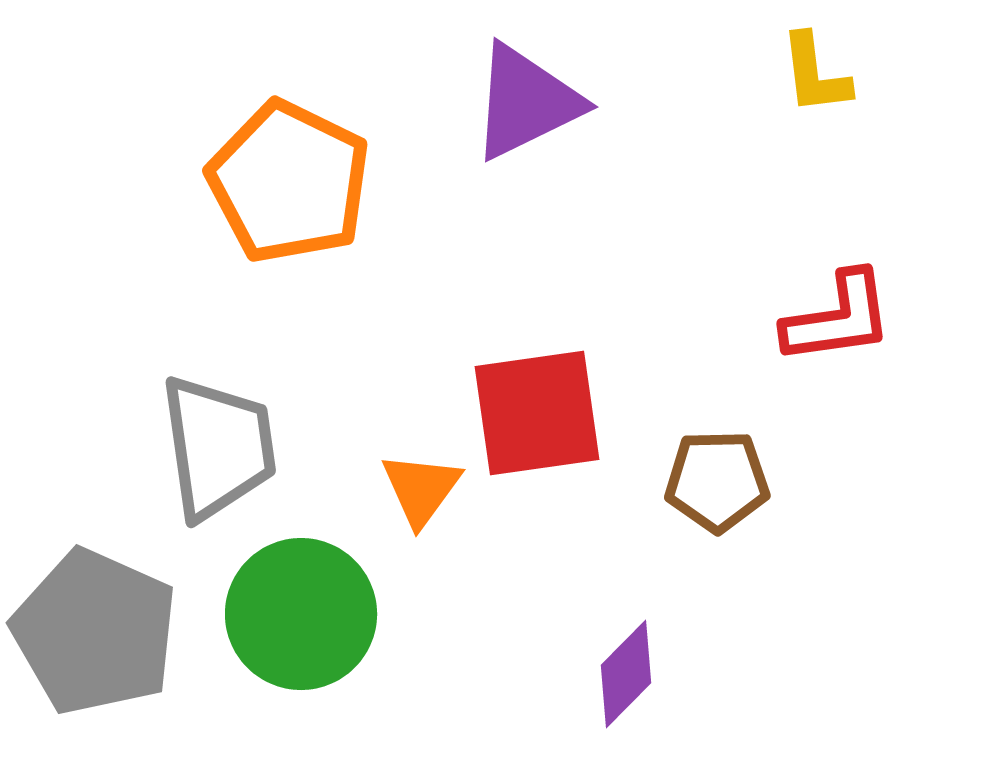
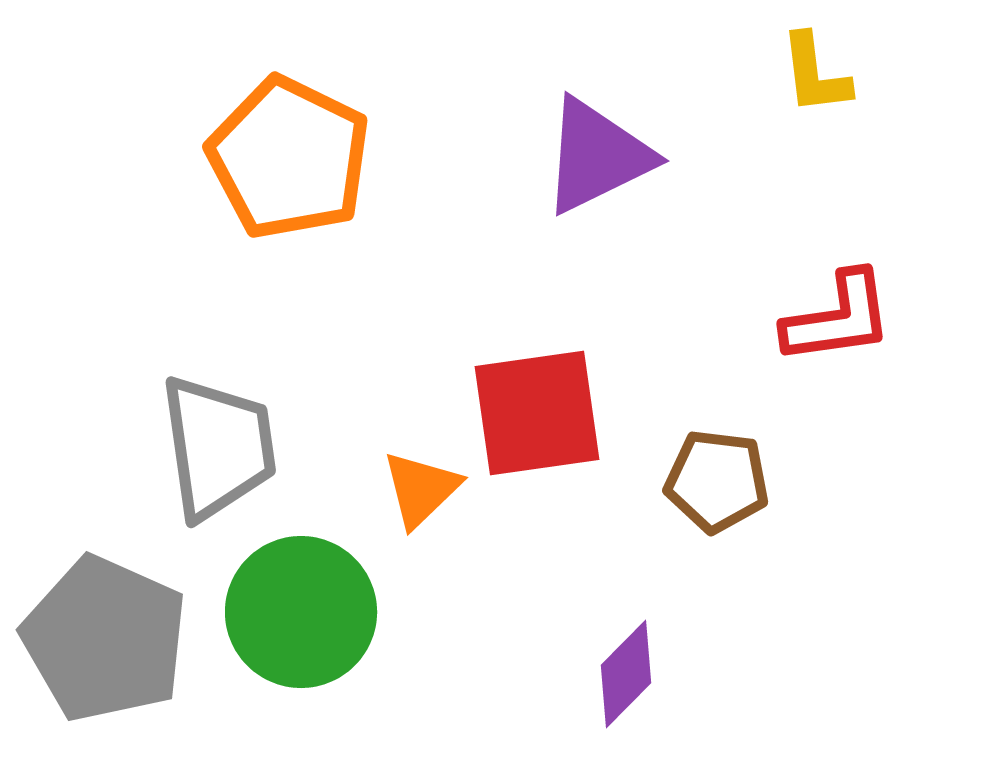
purple triangle: moved 71 px right, 54 px down
orange pentagon: moved 24 px up
brown pentagon: rotated 8 degrees clockwise
orange triangle: rotated 10 degrees clockwise
green circle: moved 2 px up
gray pentagon: moved 10 px right, 7 px down
